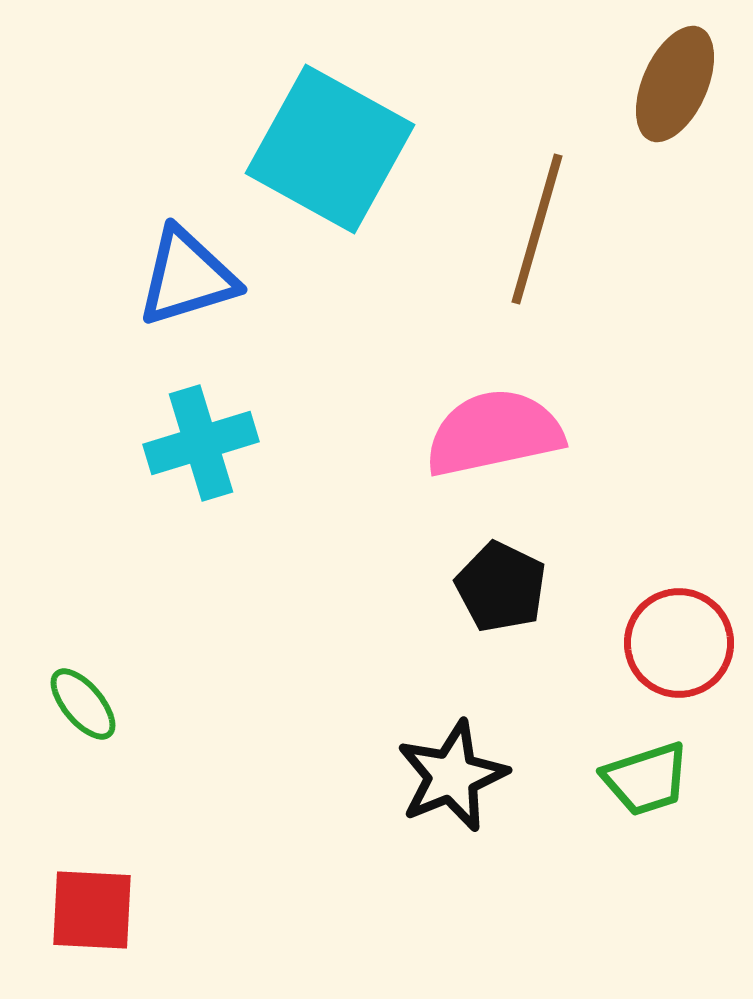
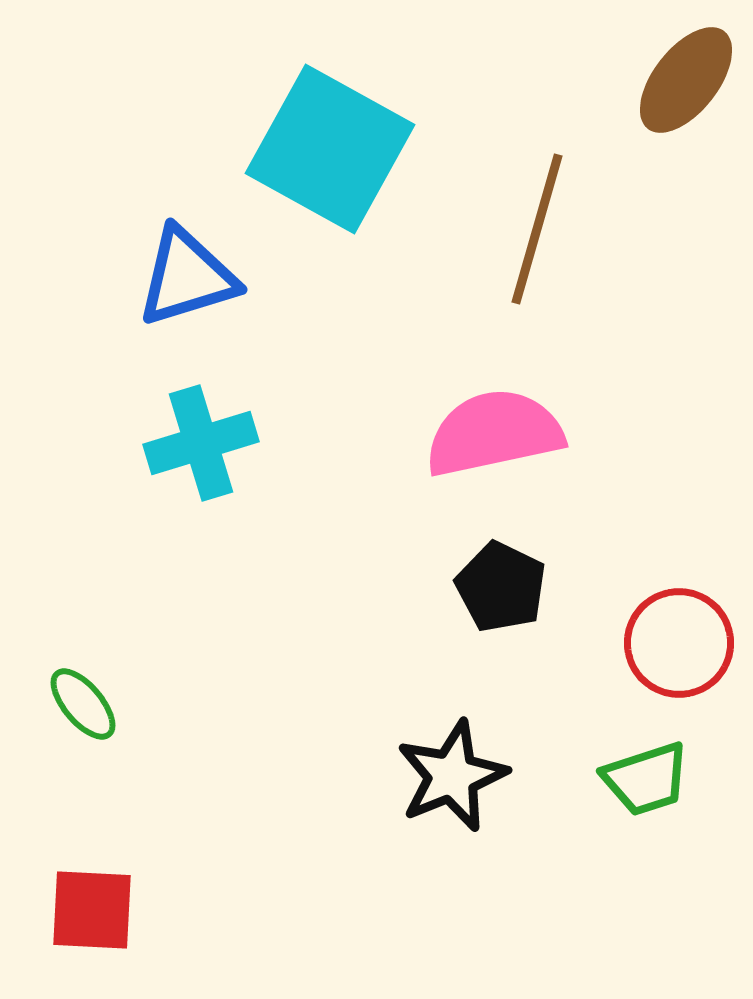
brown ellipse: moved 11 px right, 4 px up; rotated 14 degrees clockwise
